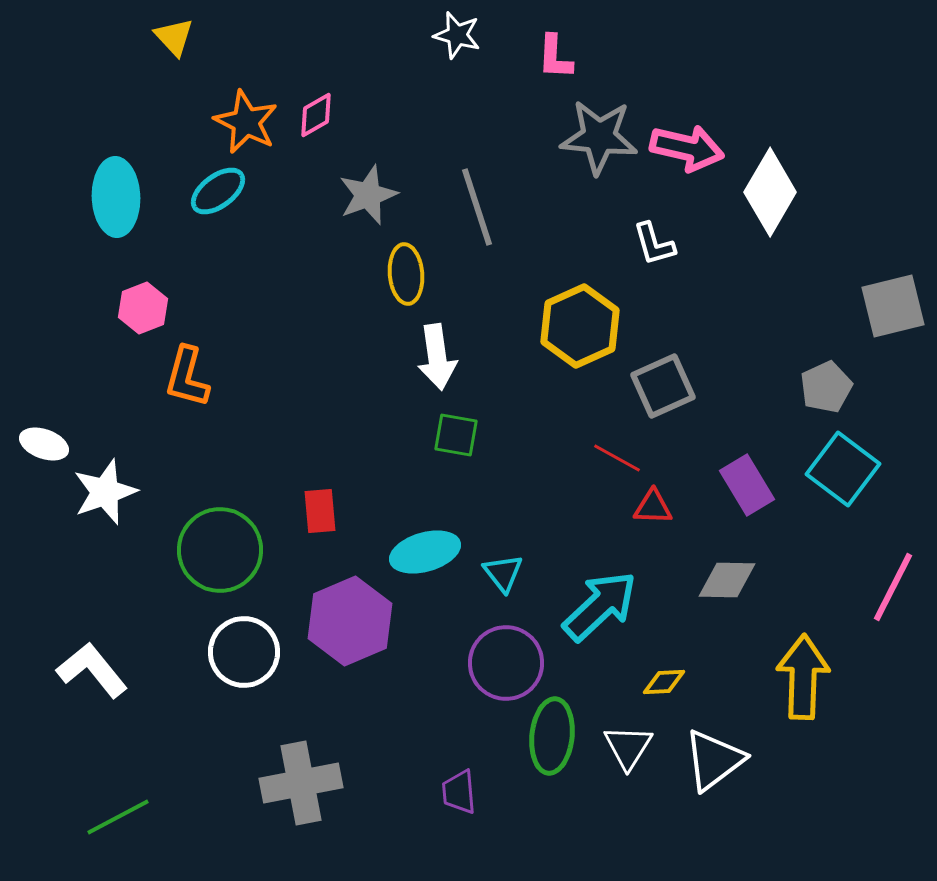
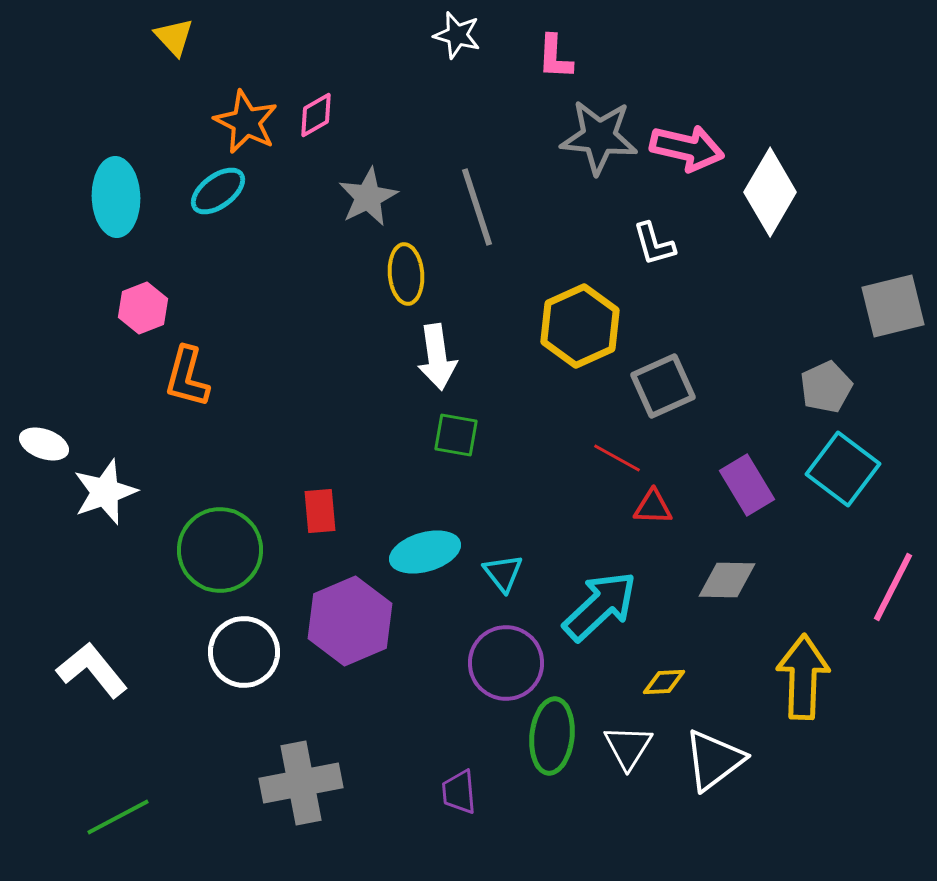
gray star at (368, 195): moved 2 px down; rotated 6 degrees counterclockwise
